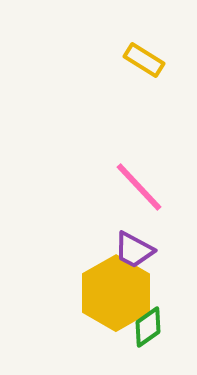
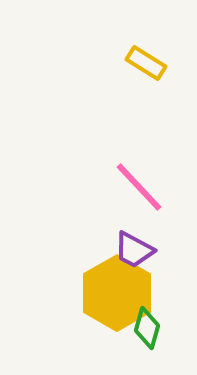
yellow rectangle: moved 2 px right, 3 px down
yellow hexagon: moved 1 px right
green diamond: moved 1 px left, 1 px down; rotated 39 degrees counterclockwise
